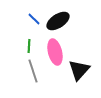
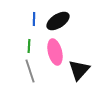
blue line: rotated 48 degrees clockwise
gray line: moved 3 px left
